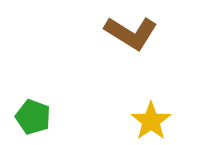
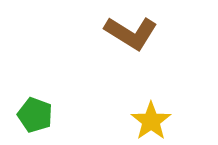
green pentagon: moved 2 px right, 2 px up
